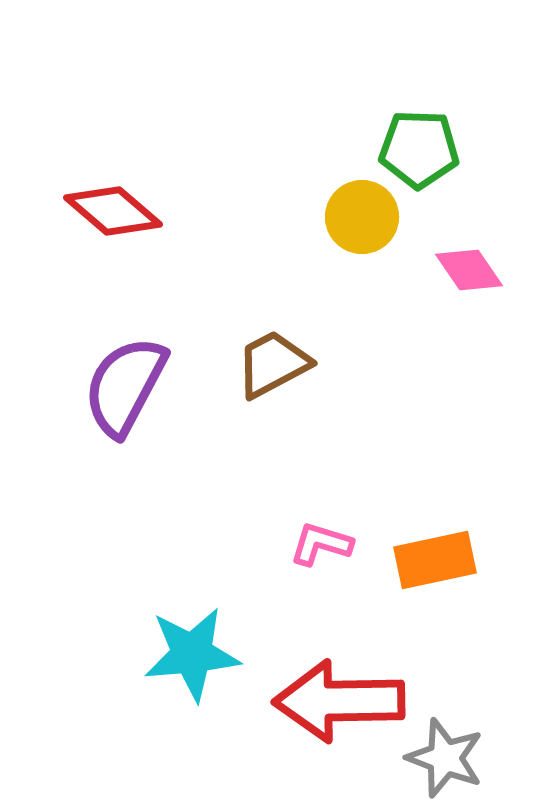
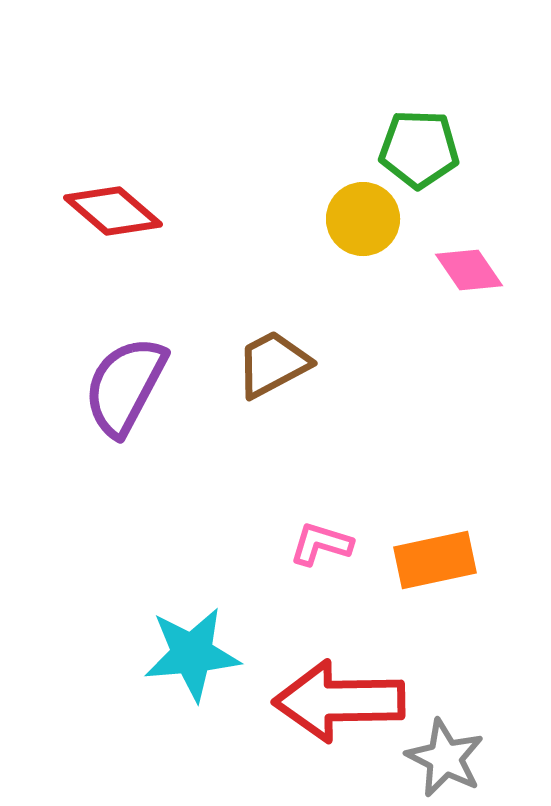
yellow circle: moved 1 px right, 2 px down
gray star: rotated 6 degrees clockwise
